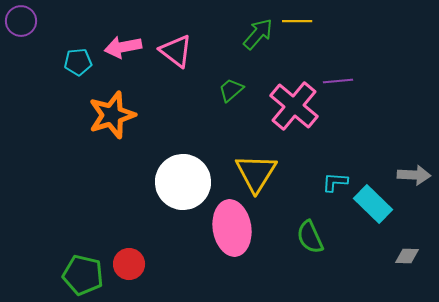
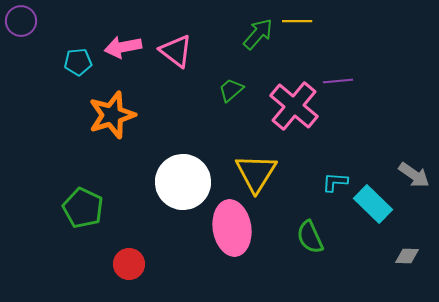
gray arrow: rotated 32 degrees clockwise
green pentagon: moved 67 px up; rotated 12 degrees clockwise
